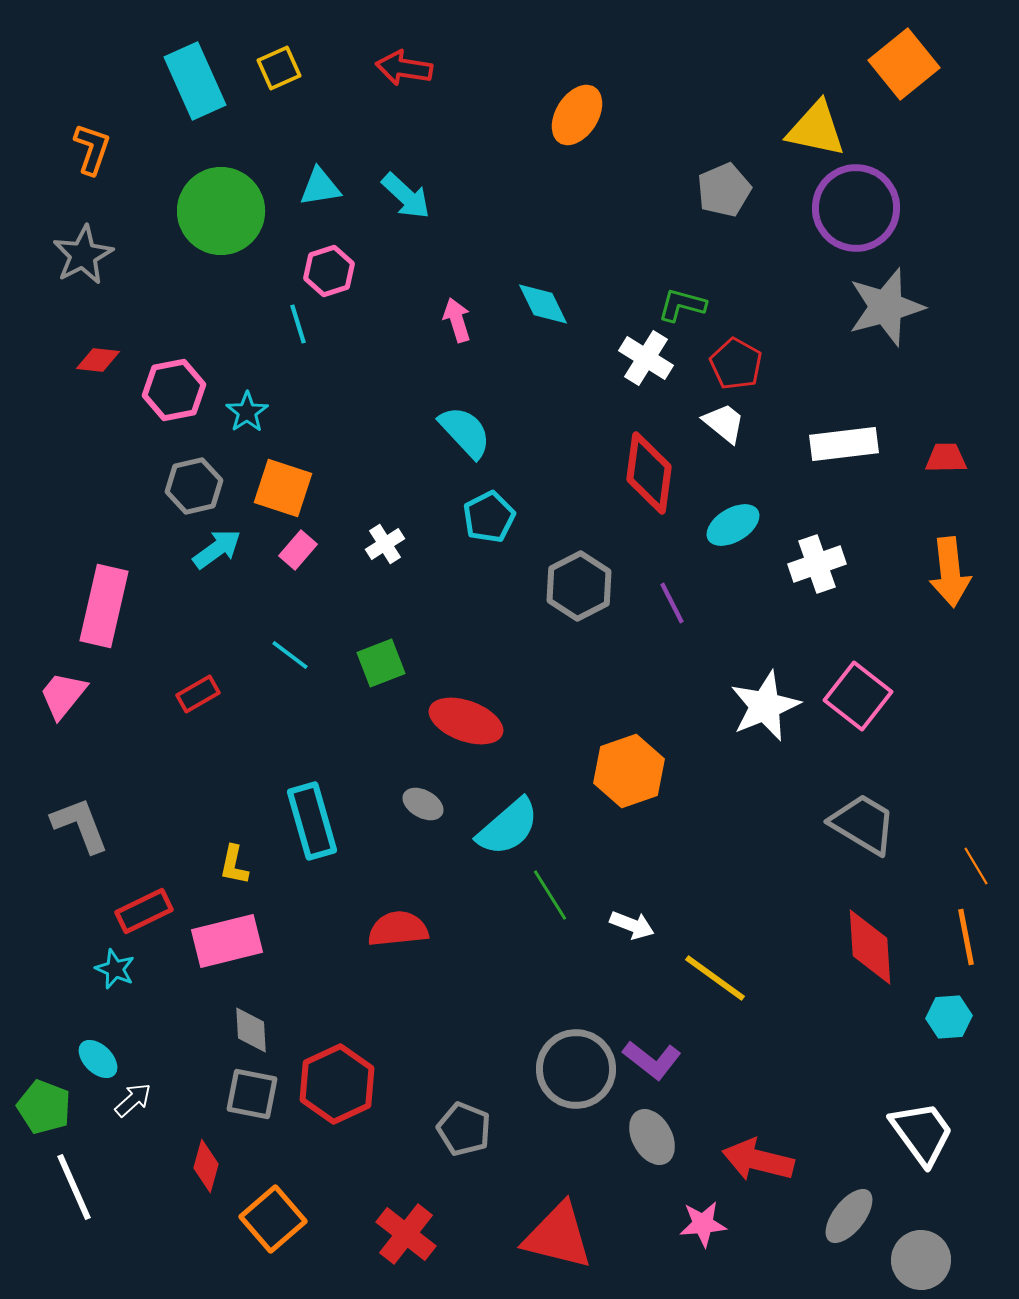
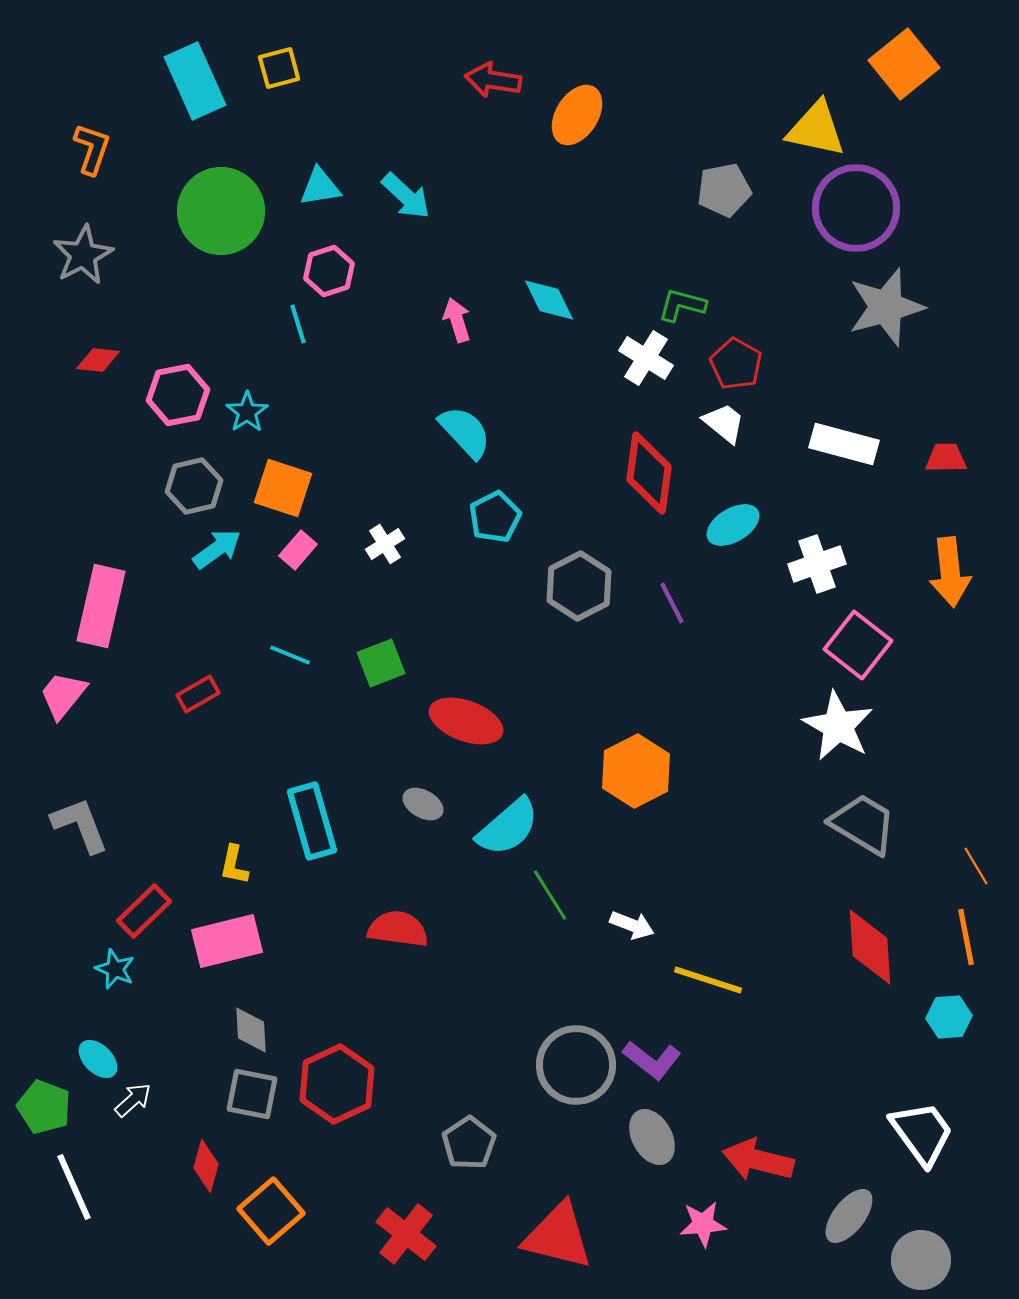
yellow square at (279, 68): rotated 9 degrees clockwise
red arrow at (404, 68): moved 89 px right, 12 px down
gray pentagon at (724, 190): rotated 12 degrees clockwise
cyan diamond at (543, 304): moved 6 px right, 4 px up
pink hexagon at (174, 390): moved 4 px right, 5 px down
white rectangle at (844, 444): rotated 22 degrees clockwise
cyan pentagon at (489, 517): moved 6 px right
pink rectangle at (104, 606): moved 3 px left
cyan line at (290, 655): rotated 15 degrees counterclockwise
pink square at (858, 696): moved 51 px up
white star at (765, 706): moved 73 px right, 20 px down; rotated 20 degrees counterclockwise
orange hexagon at (629, 771): moved 7 px right; rotated 8 degrees counterclockwise
red rectangle at (144, 911): rotated 18 degrees counterclockwise
red semicircle at (398, 929): rotated 14 degrees clockwise
yellow line at (715, 978): moved 7 px left, 2 px down; rotated 18 degrees counterclockwise
gray circle at (576, 1069): moved 4 px up
gray pentagon at (464, 1129): moved 5 px right, 14 px down; rotated 16 degrees clockwise
orange square at (273, 1219): moved 2 px left, 8 px up
